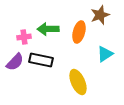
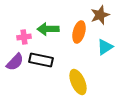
cyan triangle: moved 7 px up
